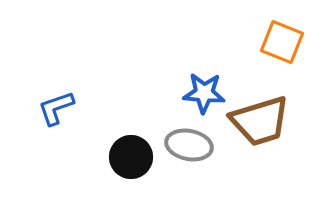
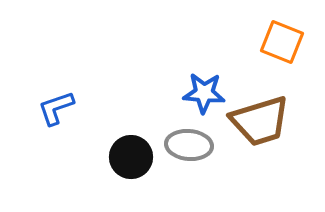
gray ellipse: rotated 6 degrees counterclockwise
